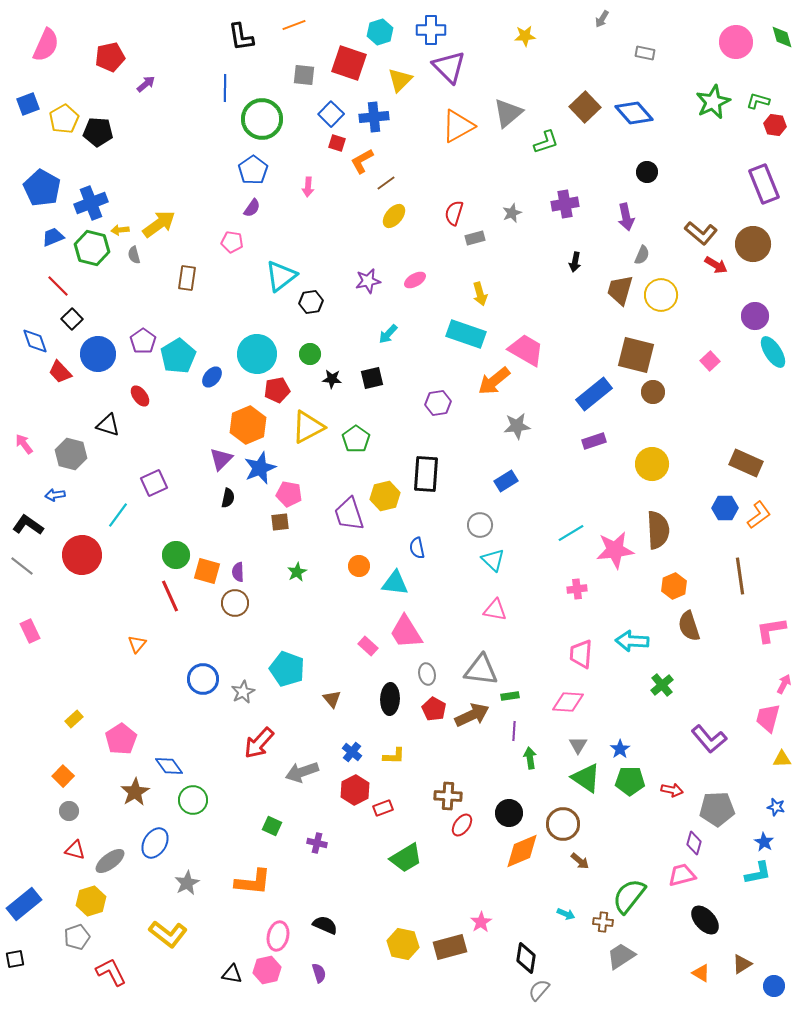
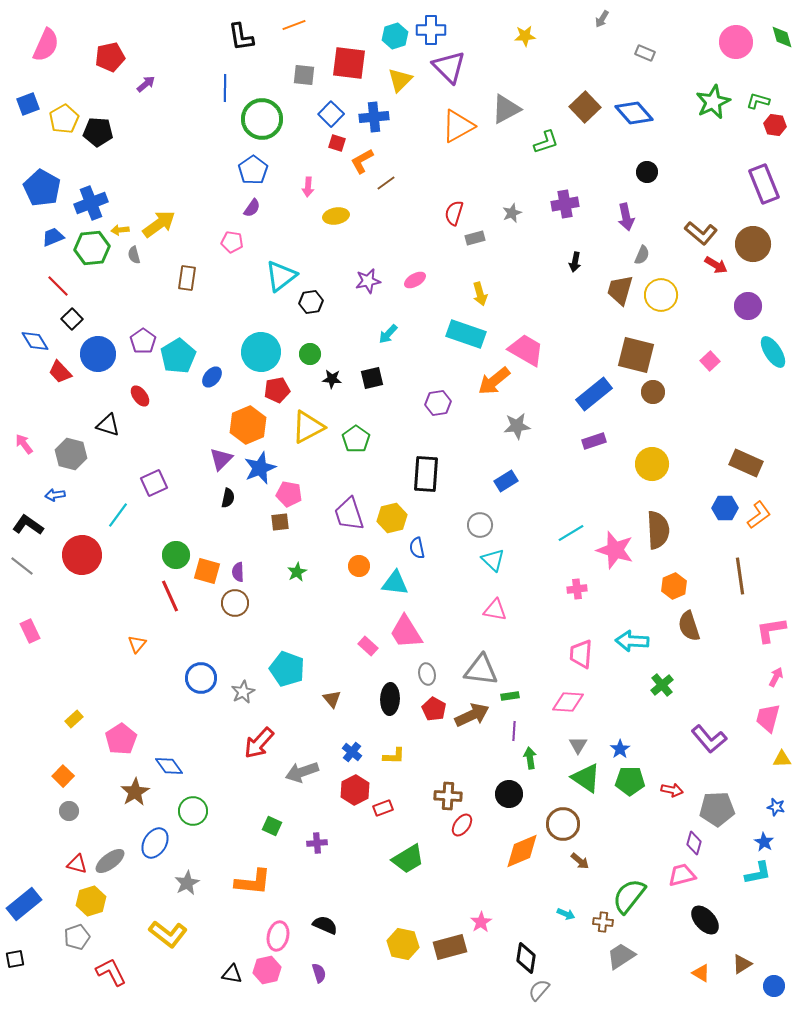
cyan hexagon at (380, 32): moved 15 px right, 4 px down
gray rectangle at (645, 53): rotated 12 degrees clockwise
red square at (349, 63): rotated 12 degrees counterclockwise
gray triangle at (508, 113): moved 2 px left, 4 px up; rotated 12 degrees clockwise
yellow ellipse at (394, 216): moved 58 px left; rotated 40 degrees clockwise
green hexagon at (92, 248): rotated 20 degrees counterclockwise
purple circle at (755, 316): moved 7 px left, 10 px up
blue diamond at (35, 341): rotated 12 degrees counterclockwise
cyan circle at (257, 354): moved 4 px right, 2 px up
yellow hexagon at (385, 496): moved 7 px right, 22 px down
pink star at (615, 550): rotated 24 degrees clockwise
blue circle at (203, 679): moved 2 px left, 1 px up
pink arrow at (784, 684): moved 8 px left, 7 px up
green circle at (193, 800): moved 11 px down
black circle at (509, 813): moved 19 px up
purple cross at (317, 843): rotated 18 degrees counterclockwise
red triangle at (75, 850): moved 2 px right, 14 px down
green trapezoid at (406, 858): moved 2 px right, 1 px down
